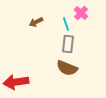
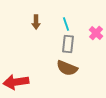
pink cross: moved 15 px right, 20 px down
brown arrow: rotated 64 degrees counterclockwise
